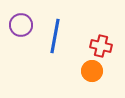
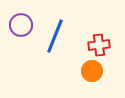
blue line: rotated 12 degrees clockwise
red cross: moved 2 px left, 1 px up; rotated 20 degrees counterclockwise
